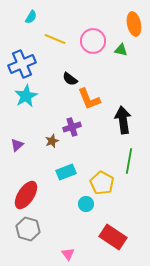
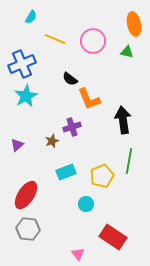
green triangle: moved 6 px right, 2 px down
yellow pentagon: moved 7 px up; rotated 20 degrees clockwise
gray hexagon: rotated 10 degrees counterclockwise
pink triangle: moved 10 px right
